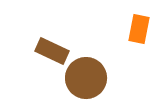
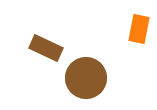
brown rectangle: moved 6 px left, 3 px up
